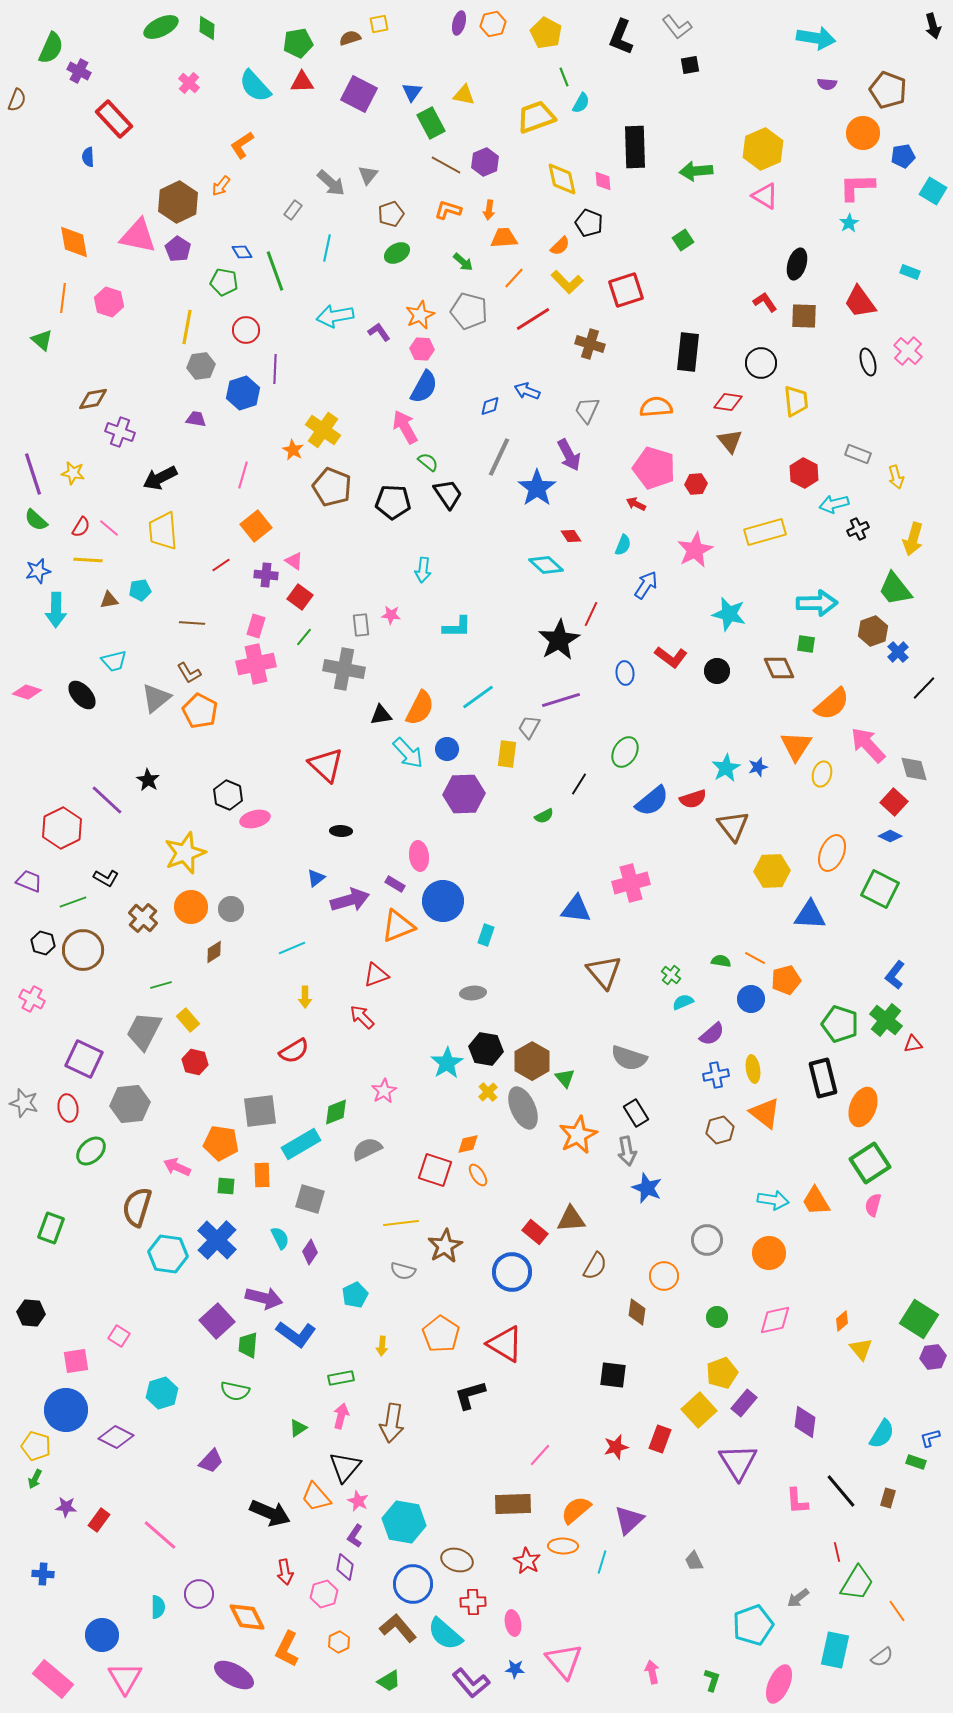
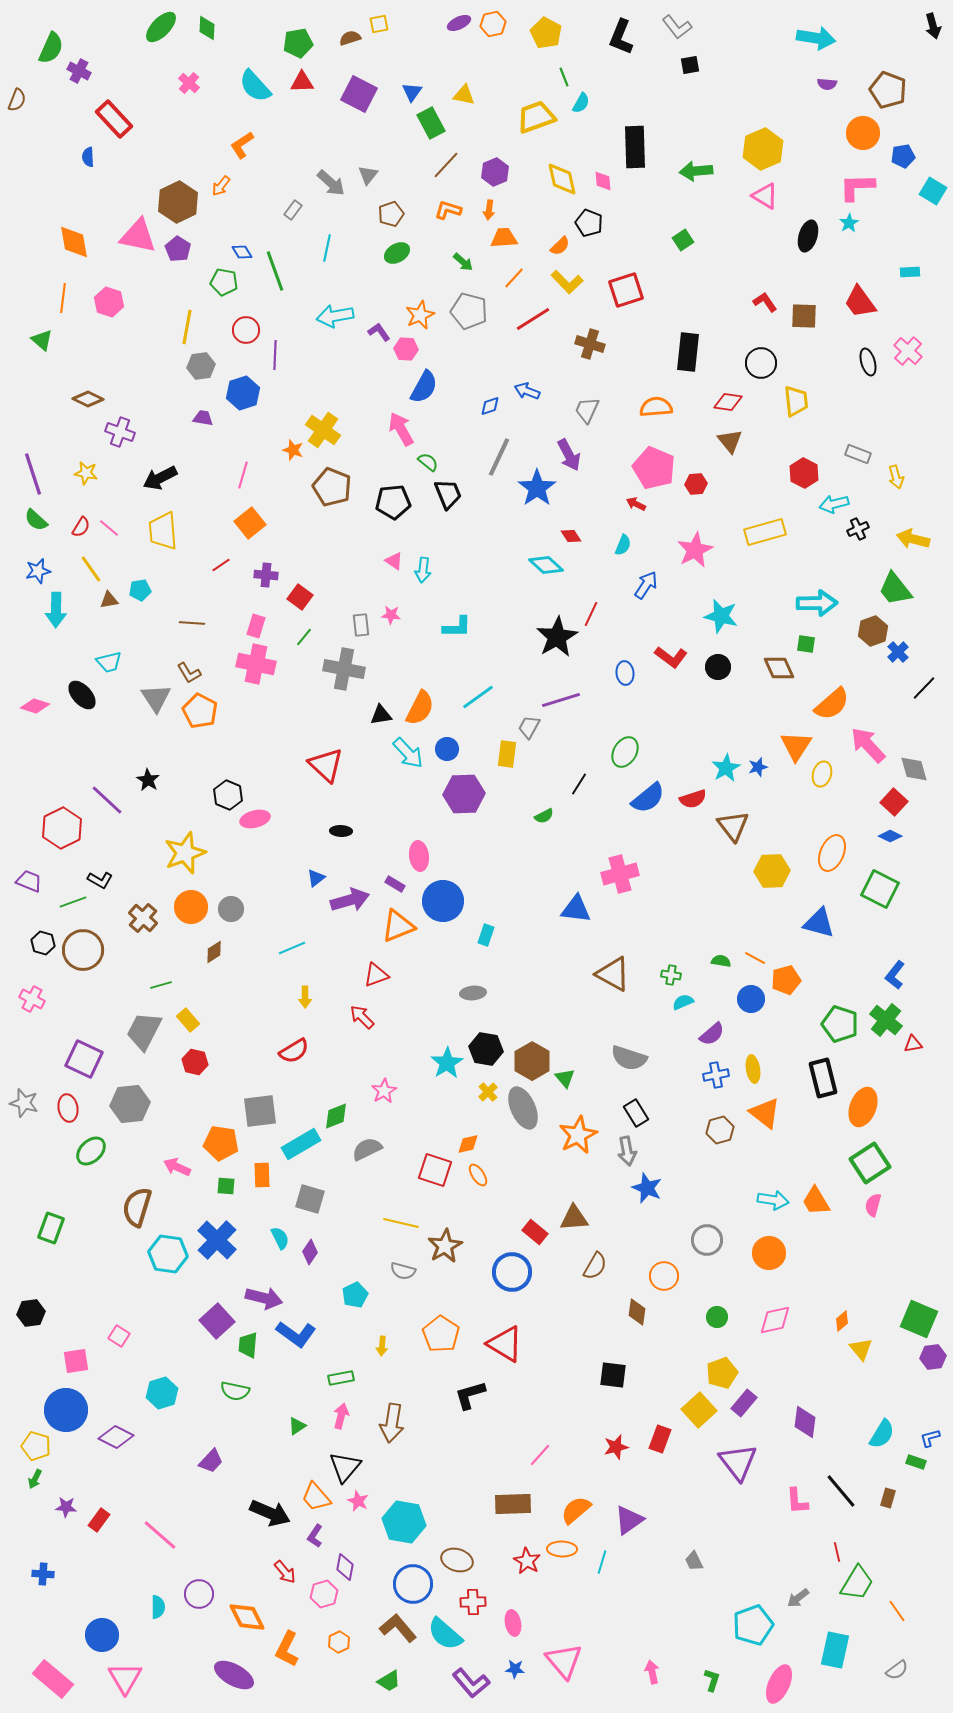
purple ellipse at (459, 23): rotated 50 degrees clockwise
green ellipse at (161, 27): rotated 20 degrees counterclockwise
purple hexagon at (485, 162): moved 10 px right, 10 px down
brown line at (446, 165): rotated 76 degrees counterclockwise
black ellipse at (797, 264): moved 11 px right, 28 px up
cyan rectangle at (910, 272): rotated 24 degrees counterclockwise
pink hexagon at (422, 349): moved 16 px left
purple line at (275, 369): moved 14 px up
brown diamond at (93, 399): moved 5 px left; rotated 36 degrees clockwise
purple trapezoid at (196, 419): moved 7 px right, 1 px up
pink arrow at (405, 427): moved 4 px left, 2 px down
orange star at (293, 450): rotated 10 degrees counterclockwise
pink pentagon at (654, 468): rotated 6 degrees clockwise
yellow star at (73, 473): moved 13 px right
black trapezoid at (448, 494): rotated 12 degrees clockwise
black pentagon at (393, 502): rotated 8 degrees counterclockwise
orange square at (256, 526): moved 6 px left, 3 px up
yellow arrow at (913, 539): rotated 88 degrees clockwise
yellow line at (88, 560): moved 3 px right, 9 px down; rotated 52 degrees clockwise
pink triangle at (294, 561): moved 100 px right
cyan star at (729, 614): moved 8 px left, 2 px down
black star at (559, 640): moved 2 px left, 3 px up
cyan trapezoid at (114, 661): moved 5 px left, 1 px down
pink cross at (256, 664): rotated 24 degrees clockwise
black circle at (717, 671): moved 1 px right, 4 px up
pink diamond at (27, 692): moved 8 px right, 14 px down
gray triangle at (156, 698): rotated 24 degrees counterclockwise
blue semicircle at (652, 801): moved 4 px left, 3 px up
black L-shape at (106, 878): moved 6 px left, 2 px down
pink cross at (631, 883): moved 11 px left, 9 px up
blue triangle at (810, 915): moved 9 px right, 8 px down; rotated 12 degrees clockwise
brown triangle at (604, 972): moved 9 px right, 2 px down; rotated 21 degrees counterclockwise
green cross at (671, 975): rotated 30 degrees counterclockwise
green diamond at (336, 1112): moved 4 px down
brown triangle at (571, 1219): moved 3 px right, 1 px up
yellow line at (401, 1223): rotated 20 degrees clockwise
black hexagon at (31, 1313): rotated 12 degrees counterclockwise
green square at (919, 1319): rotated 9 degrees counterclockwise
green triangle at (298, 1428): moved 1 px left, 2 px up
purple triangle at (738, 1462): rotated 6 degrees counterclockwise
purple triangle at (629, 1520): rotated 8 degrees clockwise
purple L-shape at (355, 1536): moved 40 px left
orange ellipse at (563, 1546): moved 1 px left, 3 px down
red arrow at (285, 1572): rotated 30 degrees counterclockwise
gray semicircle at (882, 1657): moved 15 px right, 13 px down
